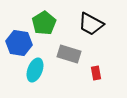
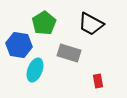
blue hexagon: moved 2 px down
gray rectangle: moved 1 px up
red rectangle: moved 2 px right, 8 px down
